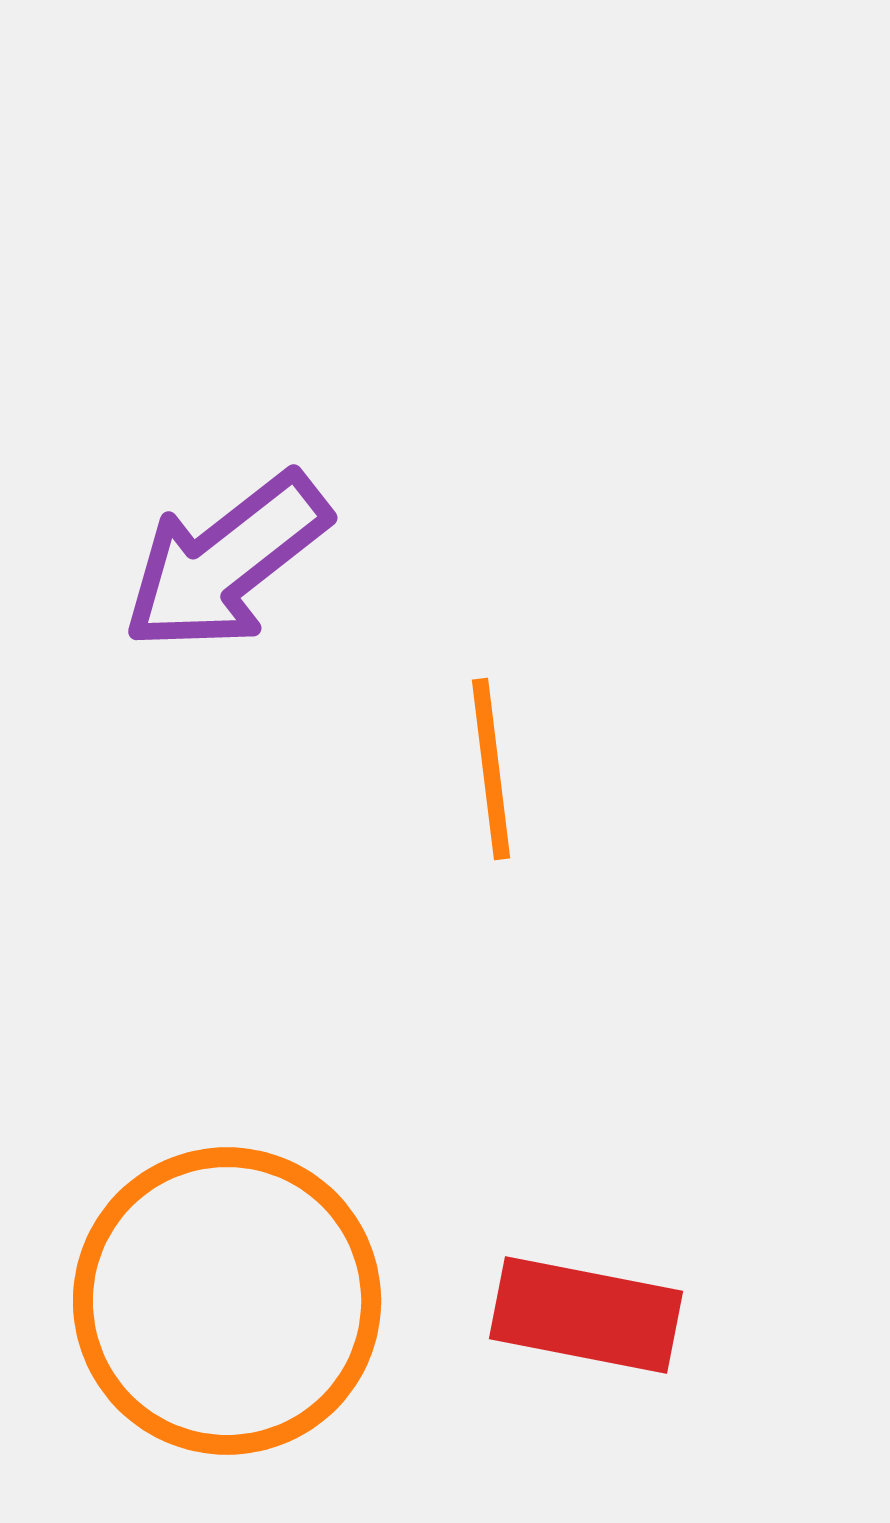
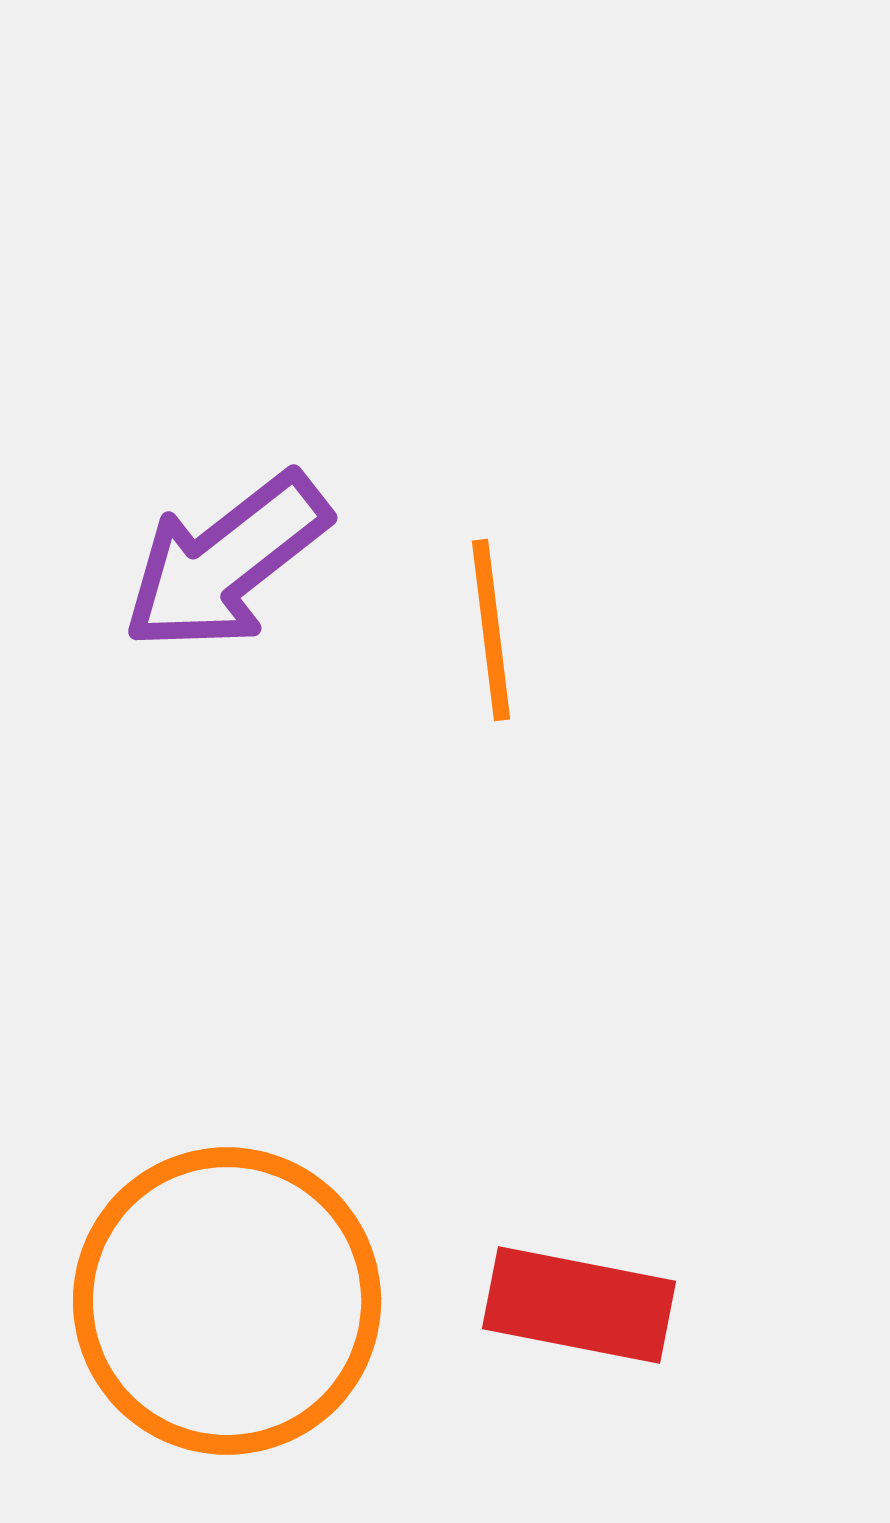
orange line: moved 139 px up
red rectangle: moved 7 px left, 10 px up
